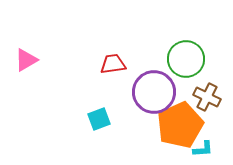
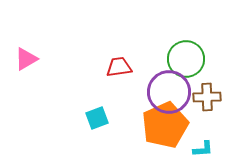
pink triangle: moved 1 px up
red trapezoid: moved 6 px right, 3 px down
purple circle: moved 15 px right
brown cross: rotated 28 degrees counterclockwise
cyan square: moved 2 px left, 1 px up
orange pentagon: moved 15 px left
